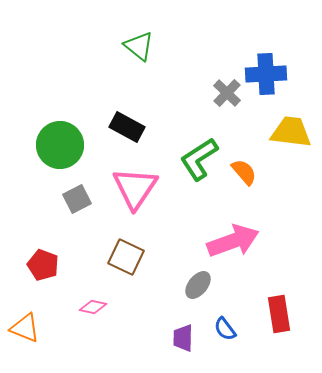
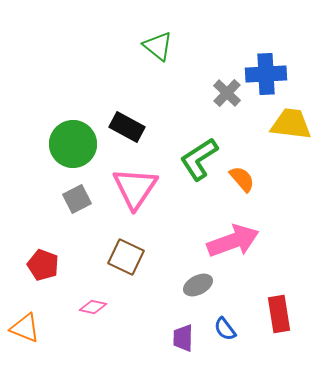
green triangle: moved 19 px right
yellow trapezoid: moved 8 px up
green circle: moved 13 px right, 1 px up
orange semicircle: moved 2 px left, 7 px down
gray ellipse: rotated 24 degrees clockwise
